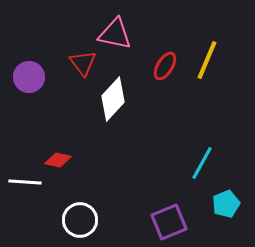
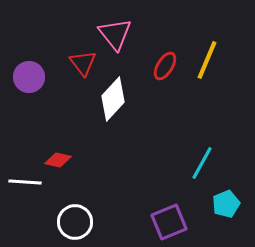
pink triangle: rotated 39 degrees clockwise
white circle: moved 5 px left, 2 px down
